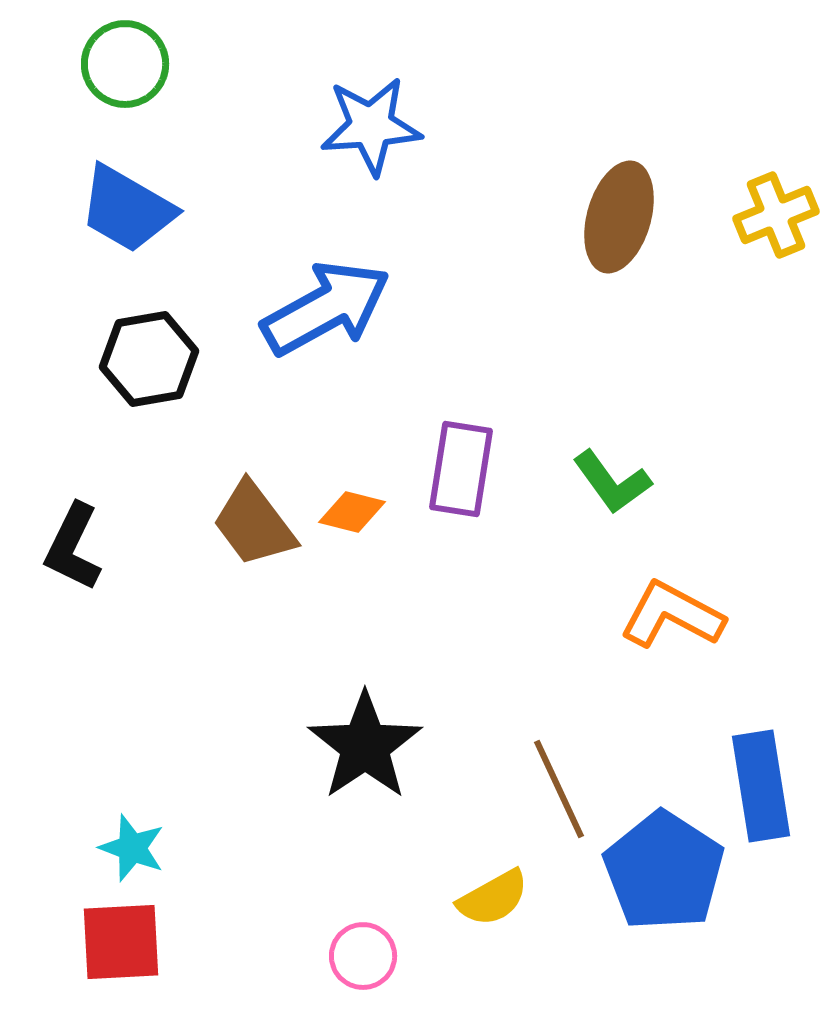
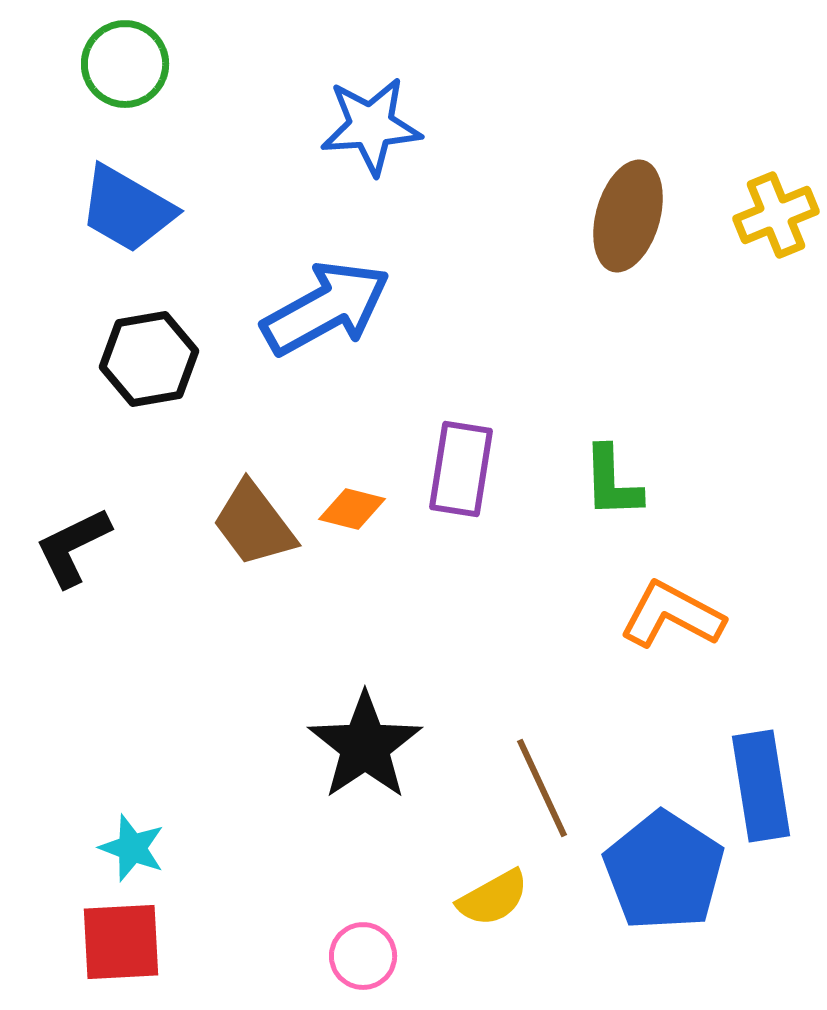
brown ellipse: moved 9 px right, 1 px up
green L-shape: rotated 34 degrees clockwise
orange diamond: moved 3 px up
black L-shape: rotated 38 degrees clockwise
brown line: moved 17 px left, 1 px up
